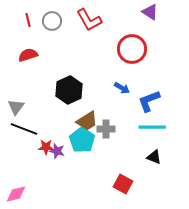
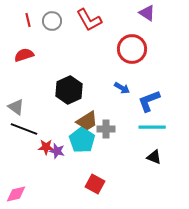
purple triangle: moved 3 px left, 1 px down
red semicircle: moved 4 px left
gray triangle: rotated 30 degrees counterclockwise
red square: moved 28 px left
